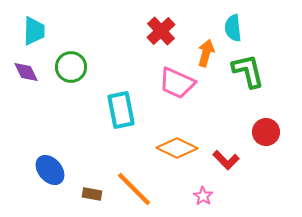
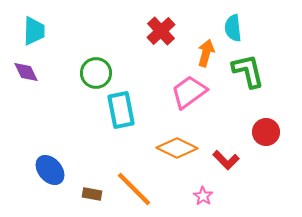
green circle: moved 25 px right, 6 px down
pink trapezoid: moved 12 px right, 9 px down; rotated 120 degrees clockwise
